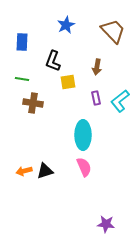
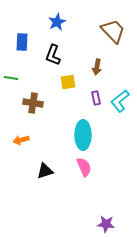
blue star: moved 9 px left, 3 px up
black L-shape: moved 6 px up
green line: moved 11 px left, 1 px up
orange arrow: moved 3 px left, 31 px up
